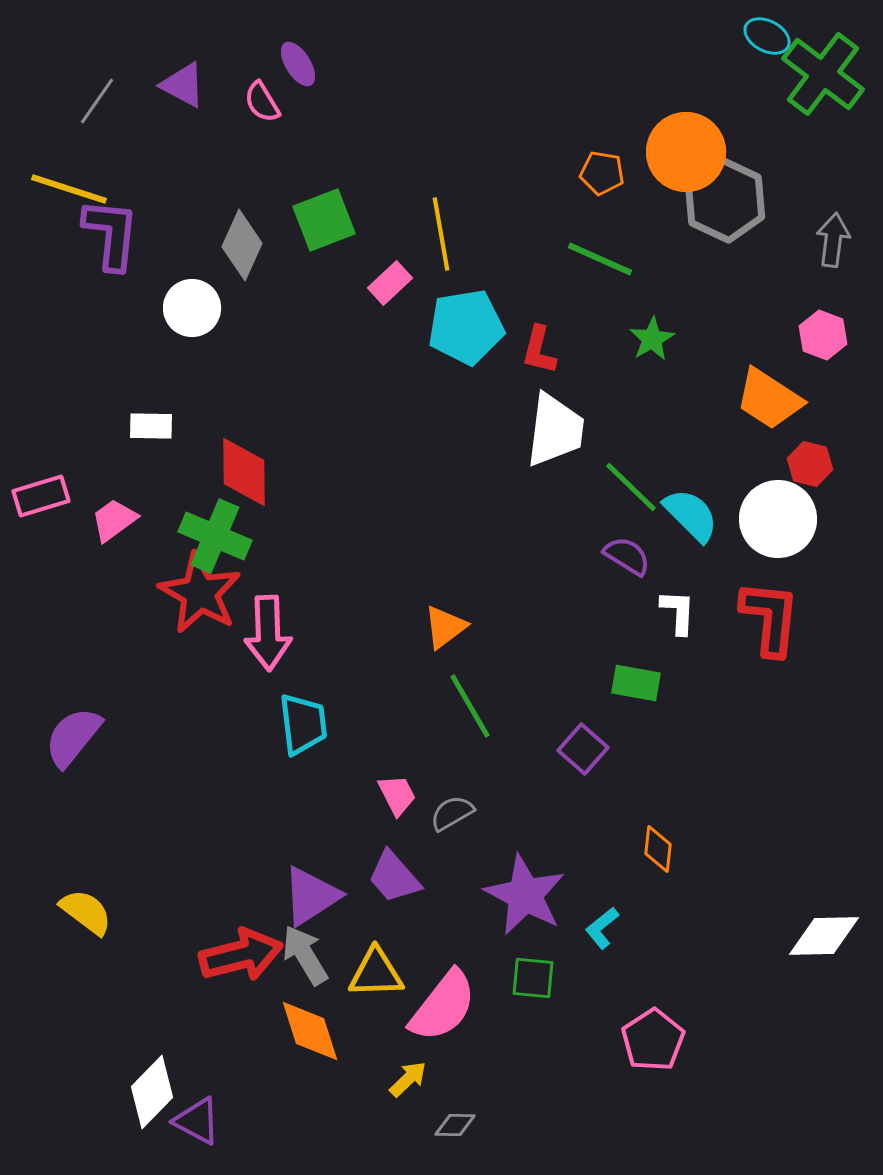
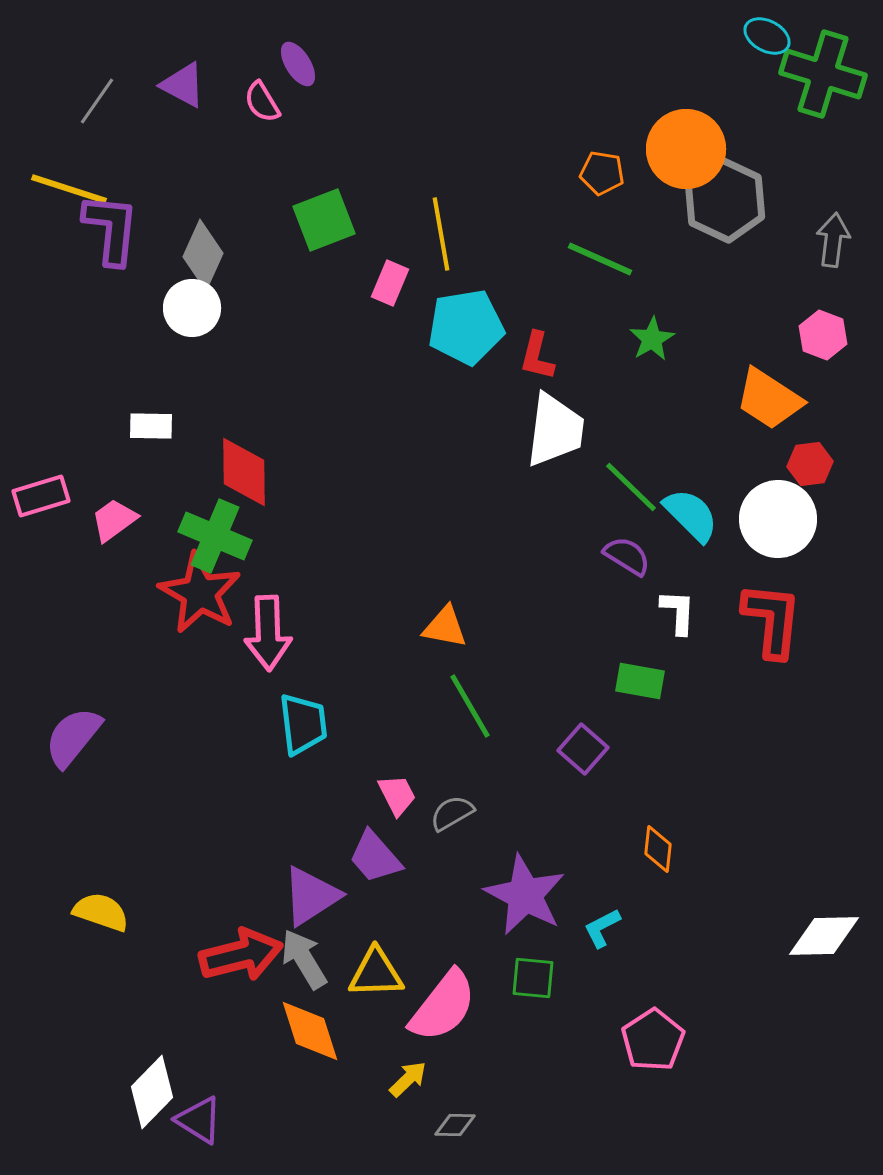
green cross at (823, 74): rotated 20 degrees counterclockwise
orange circle at (686, 152): moved 3 px up
purple L-shape at (111, 234): moved 5 px up
gray diamond at (242, 245): moved 39 px left, 10 px down
pink rectangle at (390, 283): rotated 24 degrees counterclockwise
red L-shape at (539, 350): moved 2 px left, 6 px down
red hexagon at (810, 464): rotated 21 degrees counterclockwise
red L-shape at (770, 618): moved 2 px right, 2 px down
orange triangle at (445, 627): rotated 48 degrees clockwise
green rectangle at (636, 683): moved 4 px right, 2 px up
purple trapezoid at (394, 877): moved 19 px left, 20 px up
yellow semicircle at (86, 912): moved 15 px right; rotated 18 degrees counterclockwise
cyan L-shape at (602, 928): rotated 12 degrees clockwise
gray arrow at (305, 955): moved 1 px left, 4 px down
purple triangle at (197, 1121): moved 2 px right, 1 px up; rotated 4 degrees clockwise
